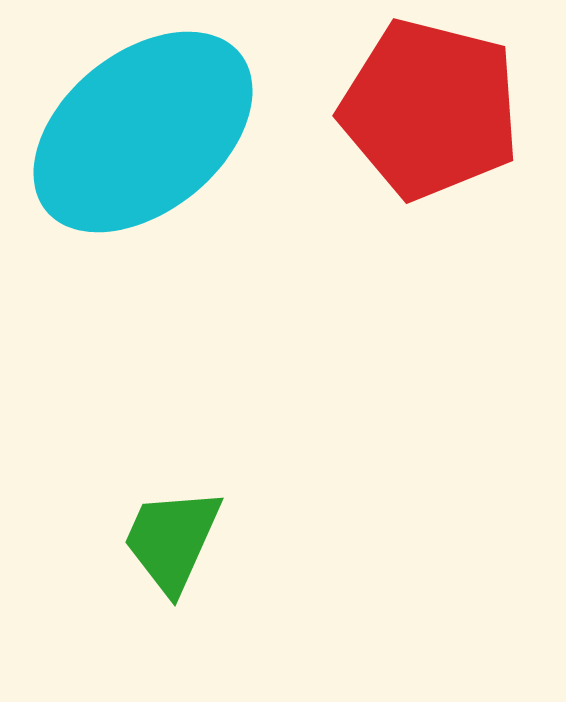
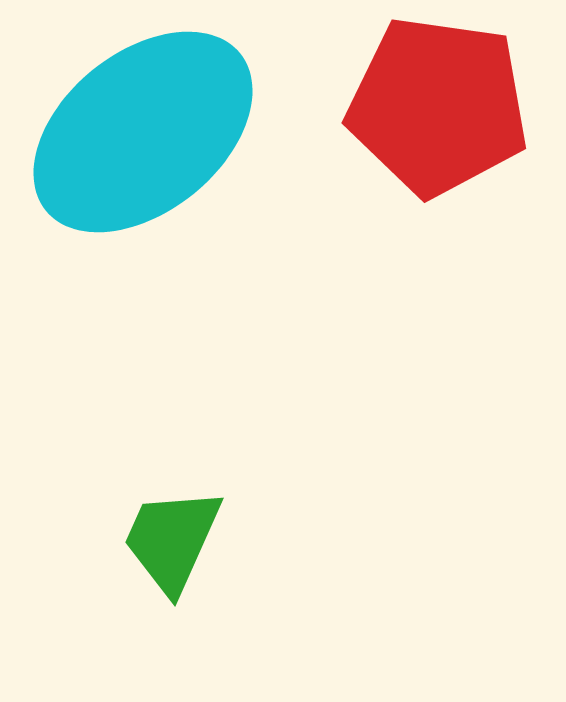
red pentagon: moved 8 px right, 3 px up; rotated 6 degrees counterclockwise
